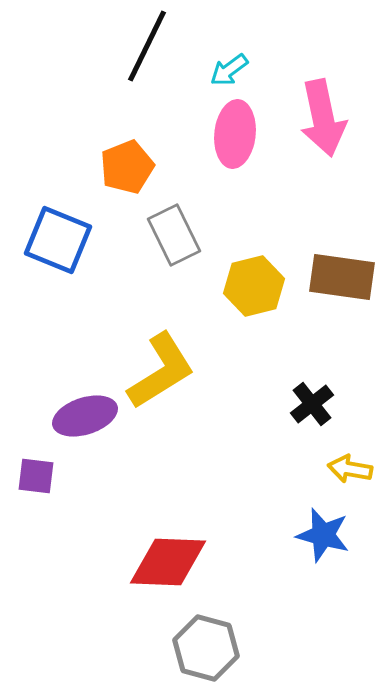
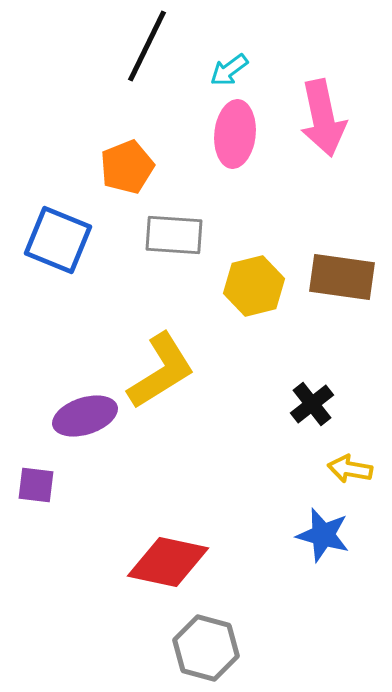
gray rectangle: rotated 60 degrees counterclockwise
purple square: moved 9 px down
red diamond: rotated 10 degrees clockwise
